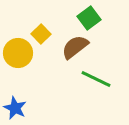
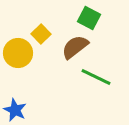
green square: rotated 25 degrees counterclockwise
green line: moved 2 px up
blue star: moved 2 px down
